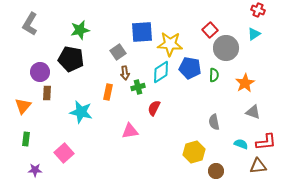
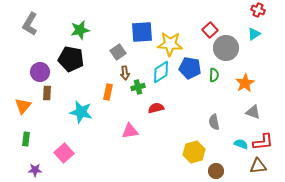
red semicircle: moved 2 px right; rotated 49 degrees clockwise
red L-shape: moved 3 px left
